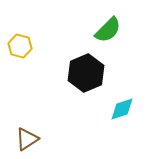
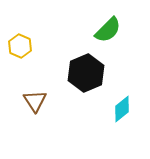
yellow hexagon: rotated 10 degrees clockwise
cyan diamond: rotated 20 degrees counterclockwise
brown triangle: moved 8 px right, 38 px up; rotated 30 degrees counterclockwise
